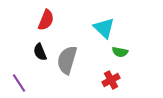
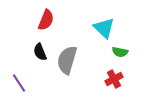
red cross: moved 3 px right, 1 px up
